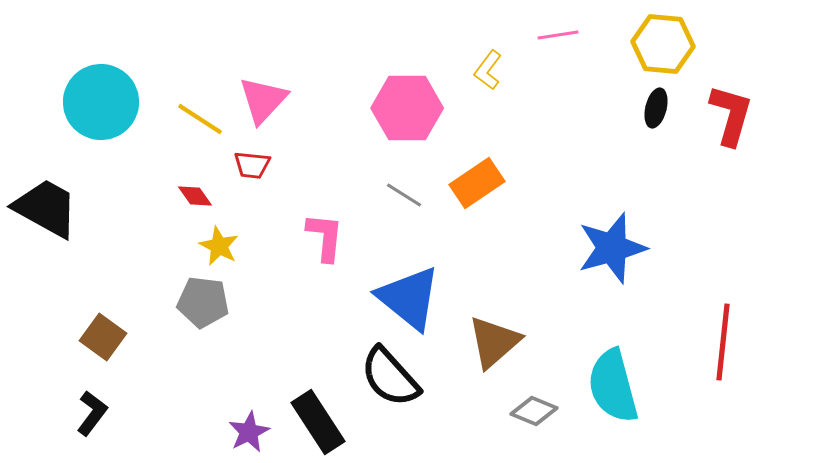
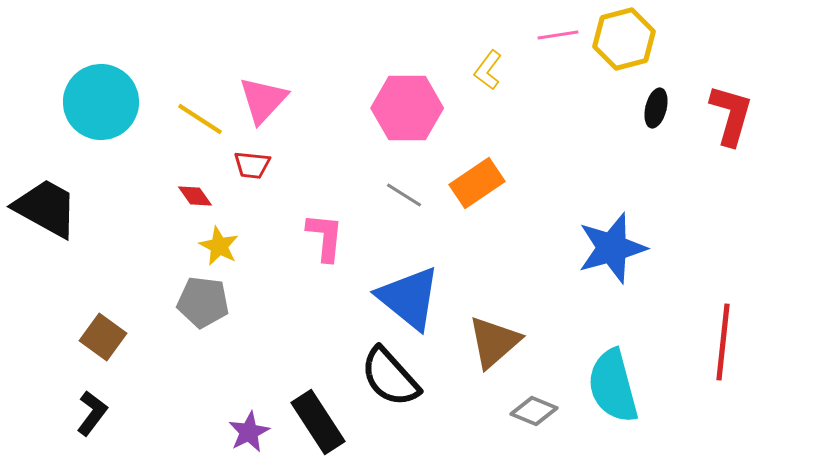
yellow hexagon: moved 39 px left, 5 px up; rotated 20 degrees counterclockwise
